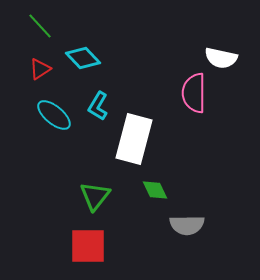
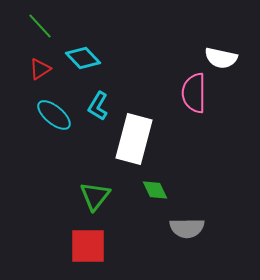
gray semicircle: moved 3 px down
